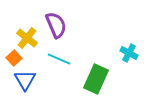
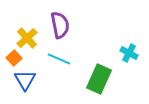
purple semicircle: moved 4 px right; rotated 12 degrees clockwise
yellow cross: rotated 10 degrees clockwise
green rectangle: moved 3 px right
